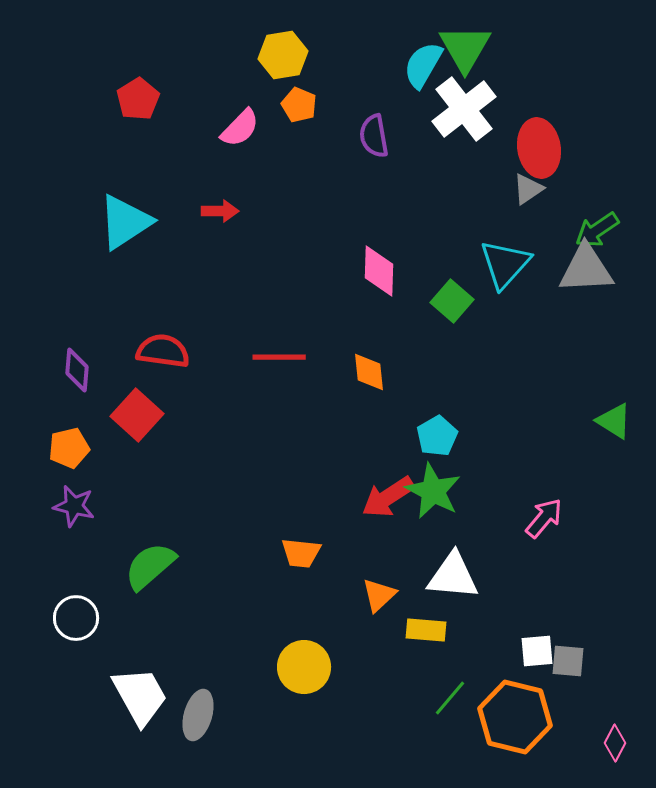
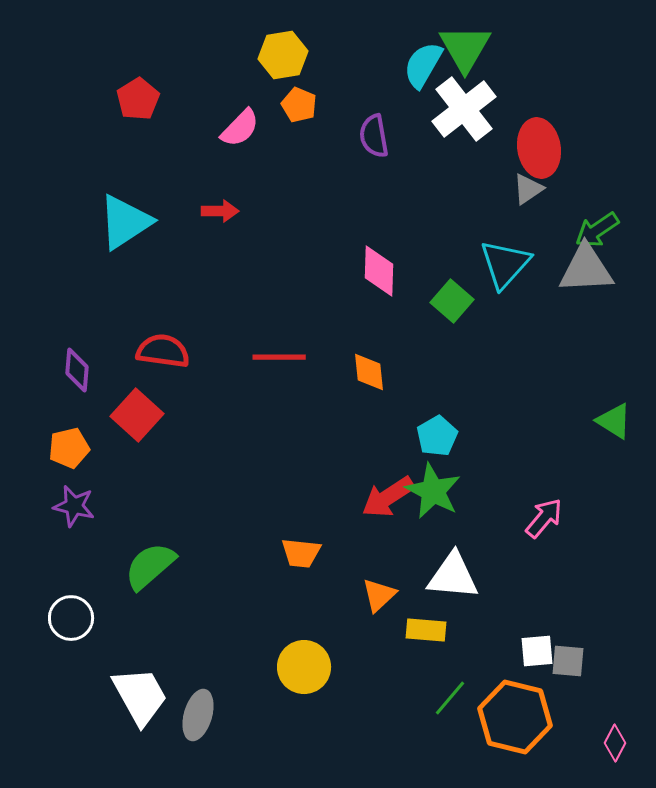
white circle at (76, 618): moved 5 px left
